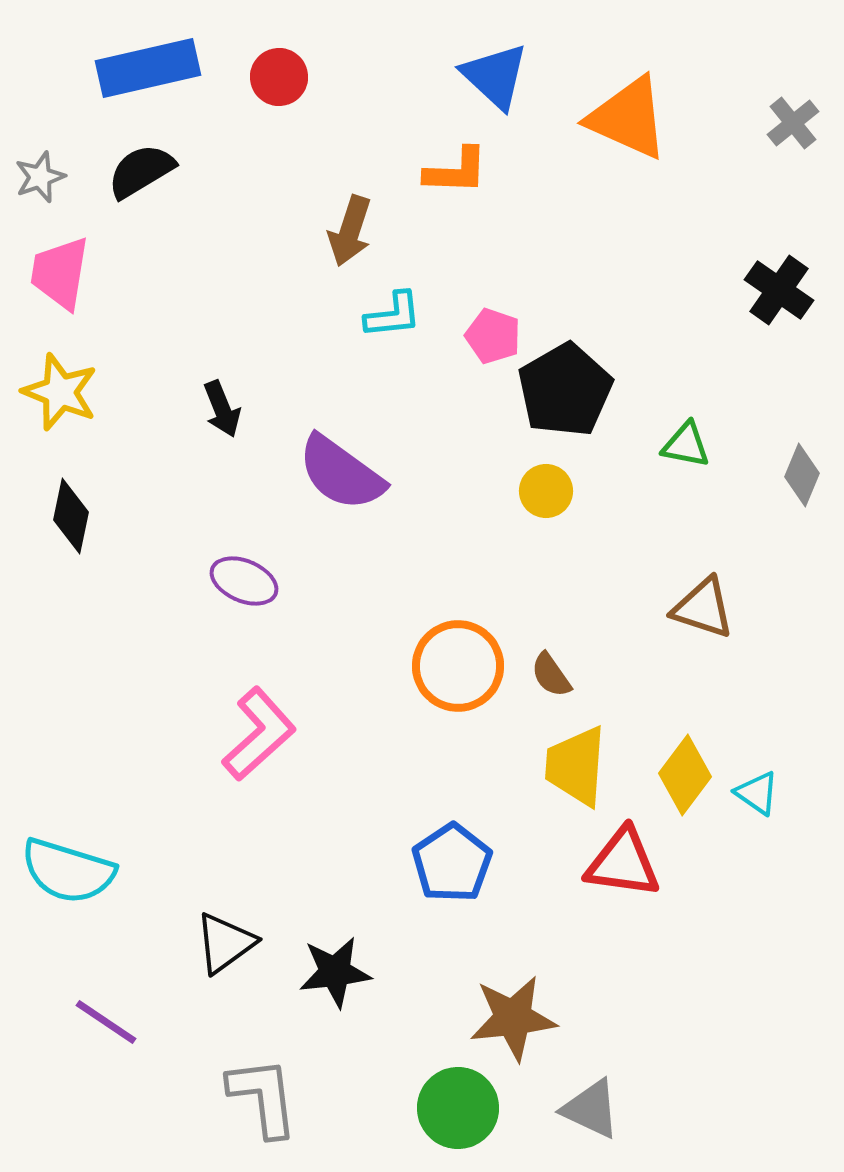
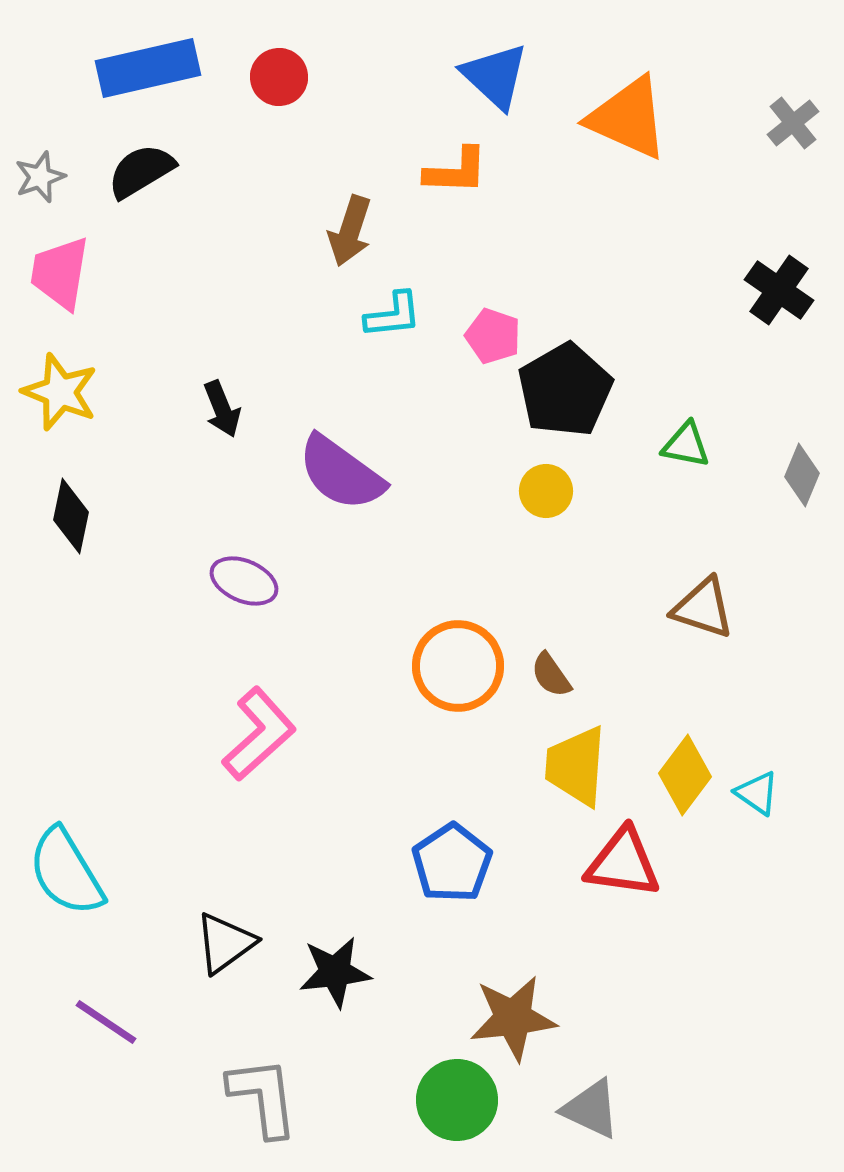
cyan semicircle: moved 2 px left, 1 px down; rotated 42 degrees clockwise
green circle: moved 1 px left, 8 px up
